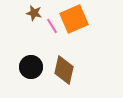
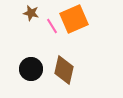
brown star: moved 3 px left
black circle: moved 2 px down
